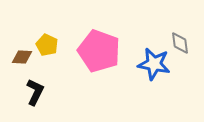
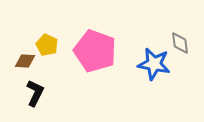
pink pentagon: moved 4 px left
brown diamond: moved 3 px right, 4 px down
black L-shape: moved 1 px down
